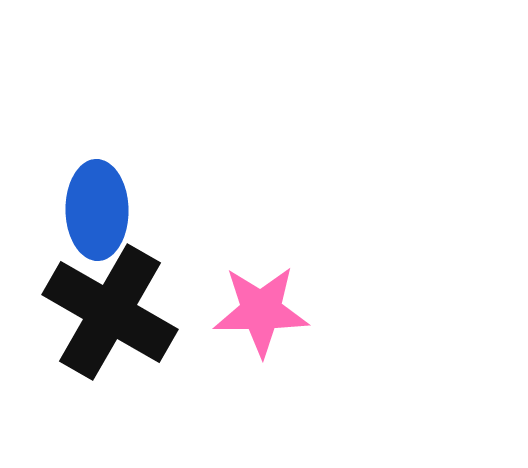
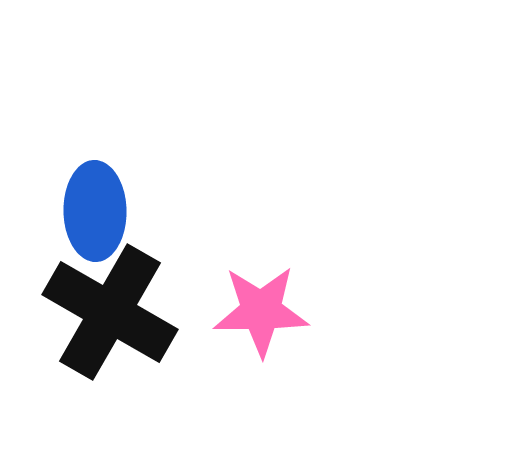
blue ellipse: moved 2 px left, 1 px down
